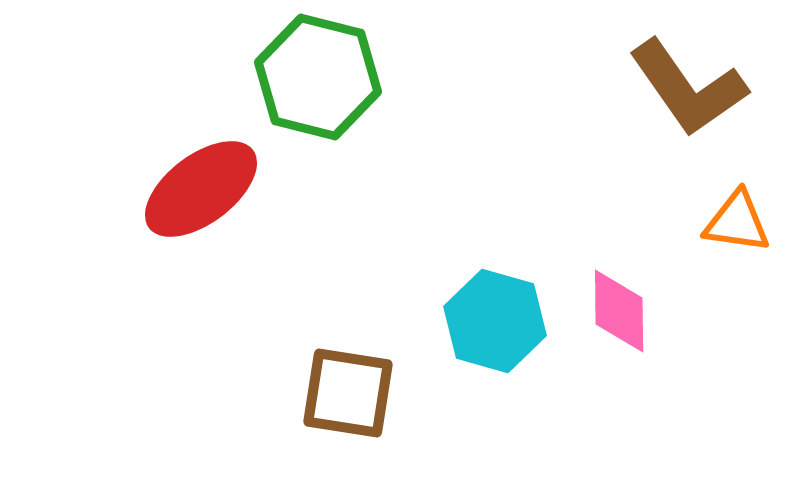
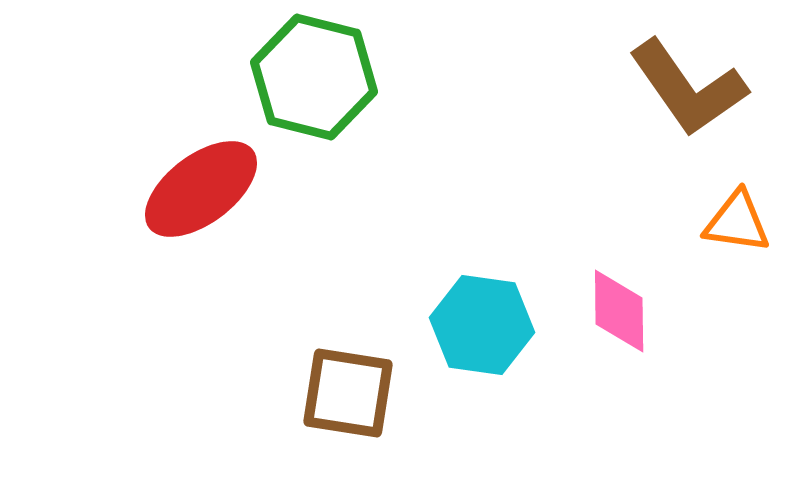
green hexagon: moved 4 px left
cyan hexagon: moved 13 px left, 4 px down; rotated 8 degrees counterclockwise
